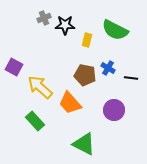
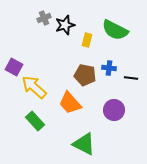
black star: rotated 18 degrees counterclockwise
blue cross: moved 1 px right; rotated 24 degrees counterclockwise
yellow arrow: moved 6 px left
